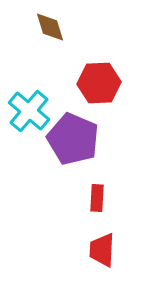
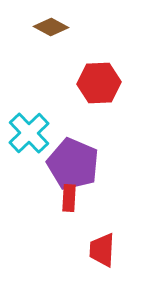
brown diamond: moved 1 px right; rotated 44 degrees counterclockwise
cyan cross: moved 22 px down; rotated 6 degrees clockwise
purple pentagon: moved 25 px down
red rectangle: moved 28 px left
